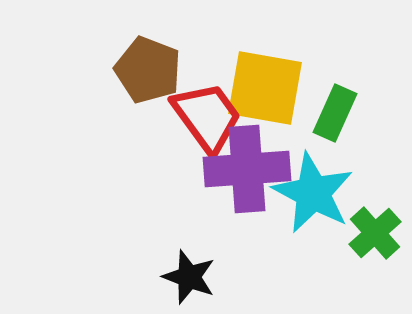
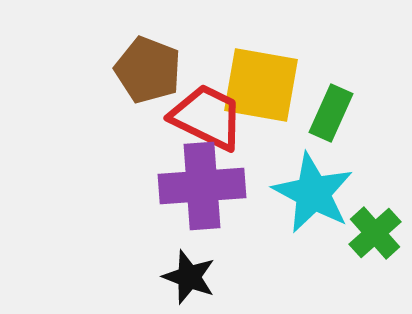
yellow square: moved 4 px left, 3 px up
green rectangle: moved 4 px left
red trapezoid: rotated 28 degrees counterclockwise
purple cross: moved 45 px left, 17 px down
